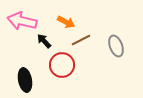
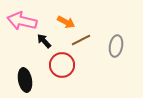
gray ellipse: rotated 30 degrees clockwise
